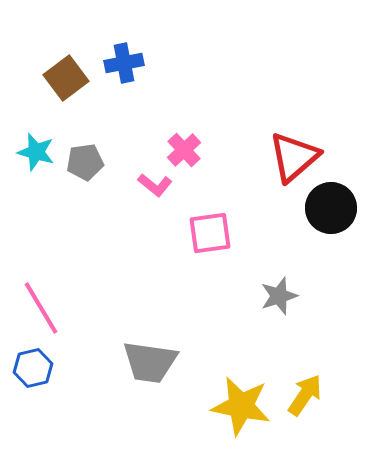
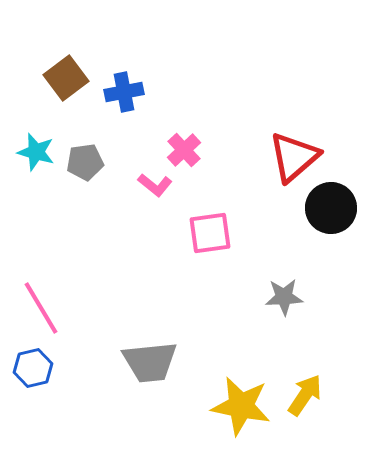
blue cross: moved 29 px down
gray star: moved 5 px right, 1 px down; rotated 15 degrees clockwise
gray trapezoid: rotated 14 degrees counterclockwise
